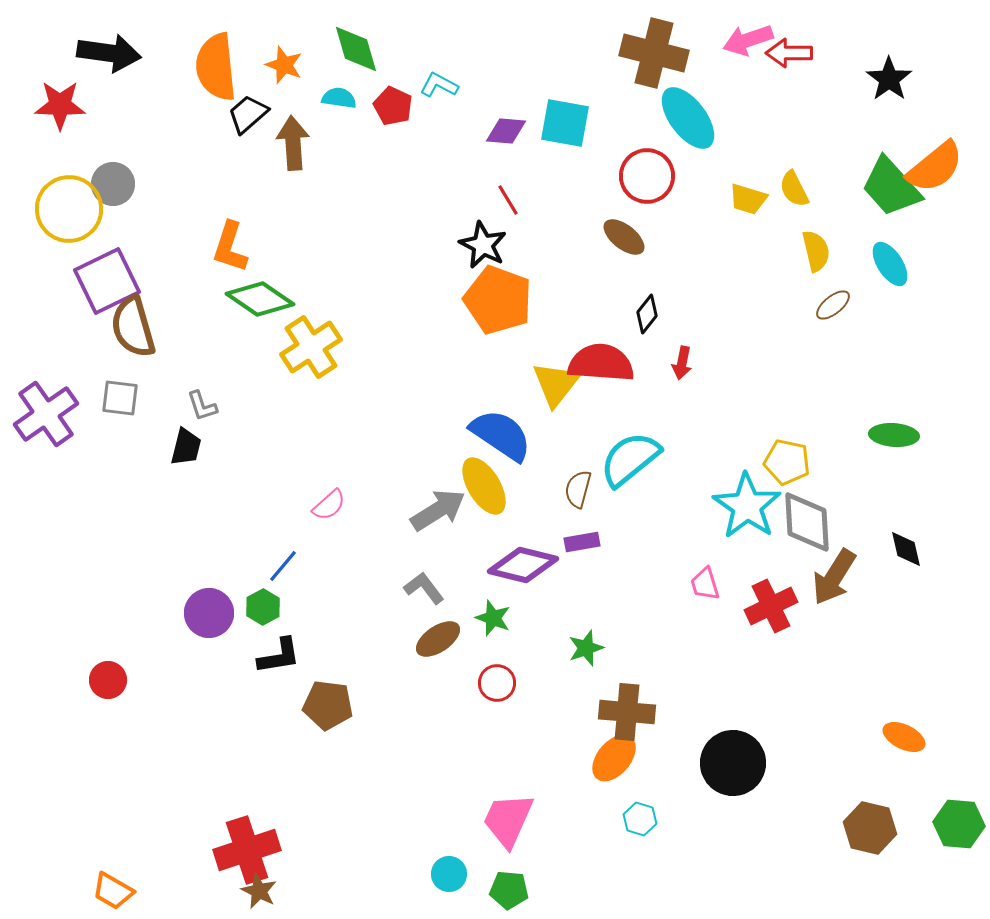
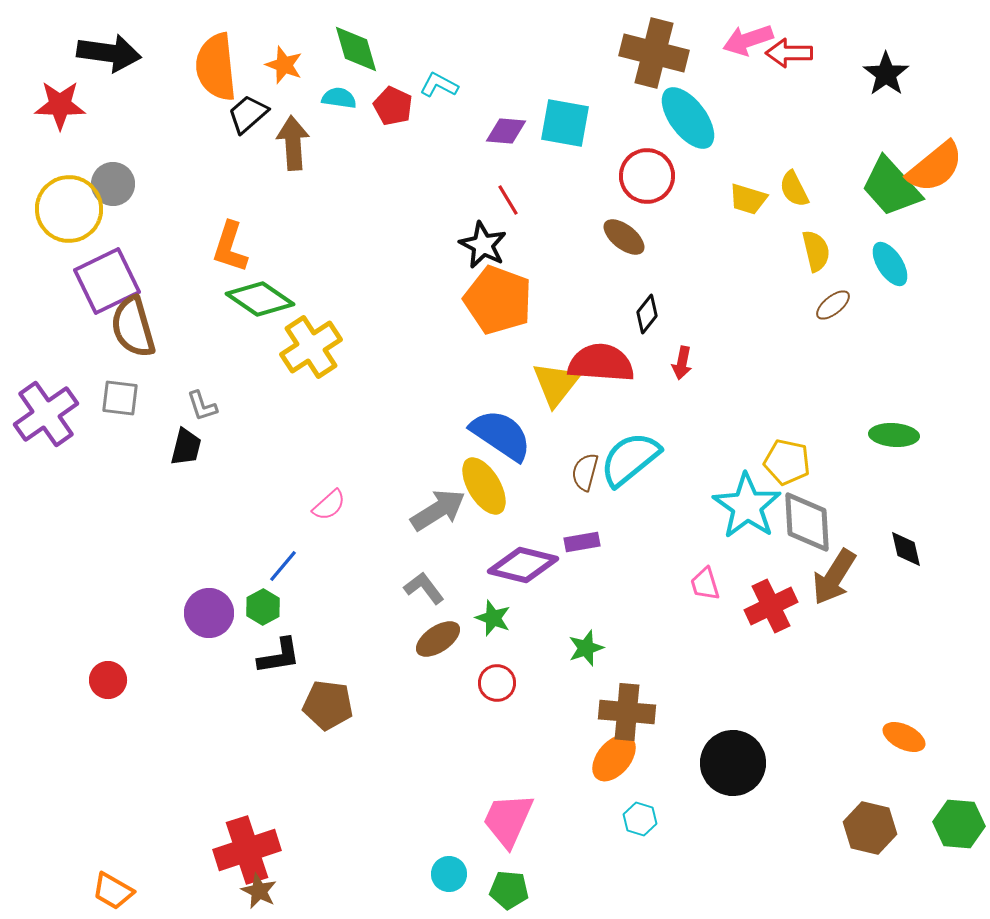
black star at (889, 79): moved 3 px left, 5 px up
brown semicircle at (578, 489): moved 7 px right, 17 px up
